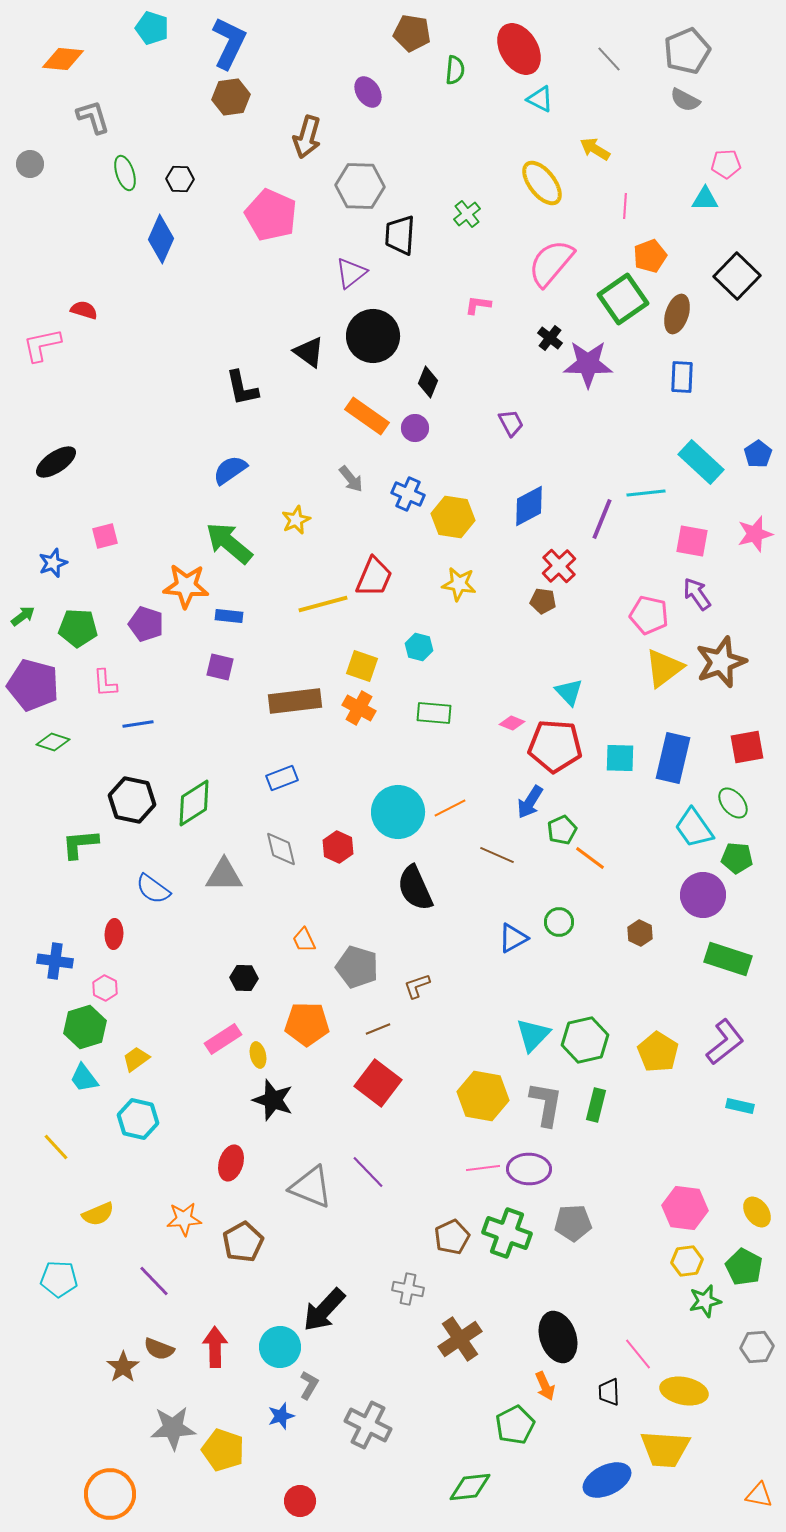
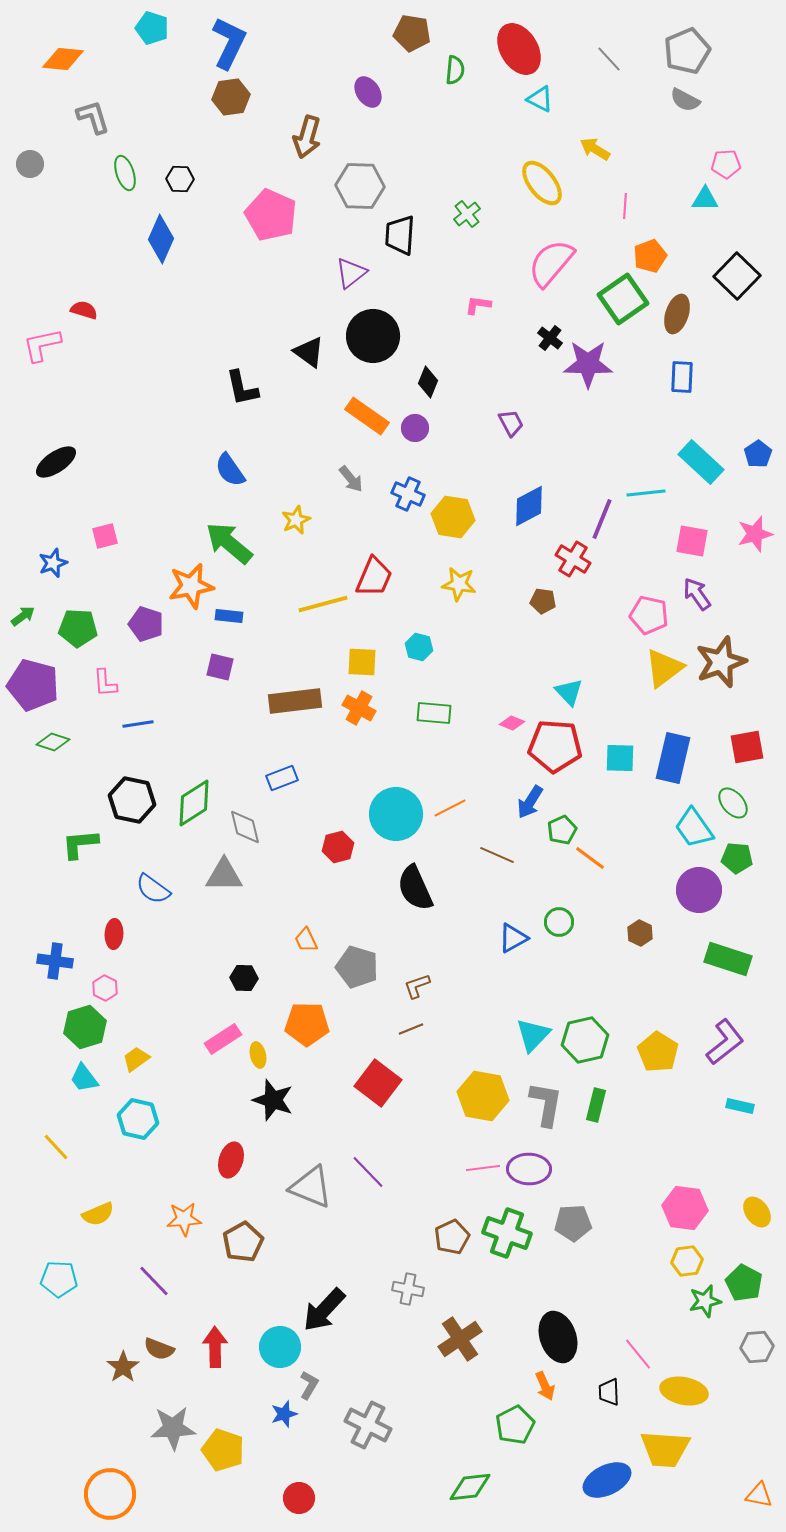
blue semicircle at (230, 470): rotated 90 degrees counterclockwise
red cross at (559, 566): moved 14 px right, 7 px up; rotated 16 degrees counterclockwise
orange star at (186, 586): moved 5 px right; rotated 15 degrees counterclockwise
yellow square at (362, 666): moved 4 px up; rotated 16 degrees counterclockwise
cyan circle at (398, 812): moved 2 px left, 2 px down
red hexagon at (338, 847): rotated 20 degrees clockwise
gray diamond at (281, 849): moved 36 px left, 22 px up
purple circle at (703, 895): moved 4 px left, 5 px up
orange trapezoid at (304, 940): moved 2 px right
brown line at (378, 1029): moved 33 px right
red ellipse at (231, 1163): moved 3 px up
green pentagon at (744, 1267): moved 16 px down
blue star at (281, 1416): moved 3 px right, 2 px up
red circle at (300, 1501): moved 1 px left, 3 px up
